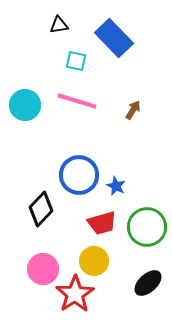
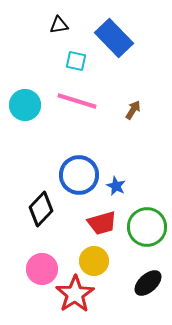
pink circle: moved 1 px left
